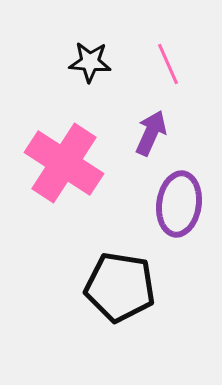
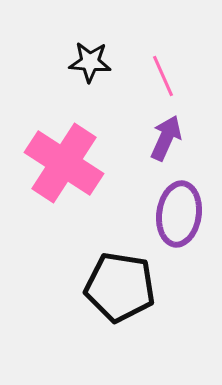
pink line: moved 5 px left, 12 px down
purple arrow: moved 15 px right, 5 px down
purple ellipse: moved 10 px down
